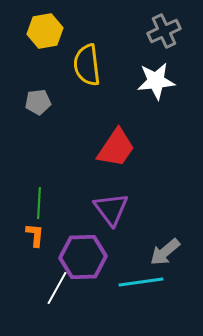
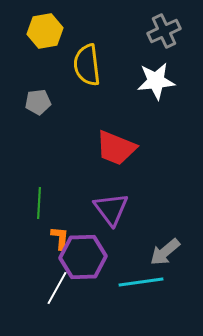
red trapezoid: rotated 78 degrees clockwise
orange L-shape: moved 25 px right, 3 px down
